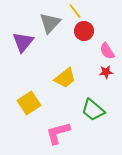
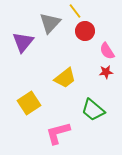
red circle: moved 1 px right
